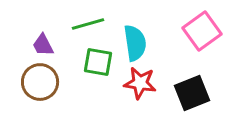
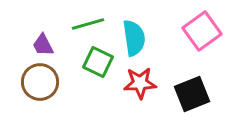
cyan semicircle: moved 1 px left, 5 px up
green square: rotated 16 degrees clockwise
red star: rotated 12 degrees counterclockwise
black square: moved 1 px down
